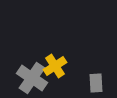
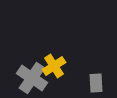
yellow cross: moved 1 px left
